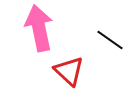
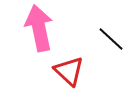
black line: moved 1 px right, 1 px up; rotated 8 degrees clockwise
